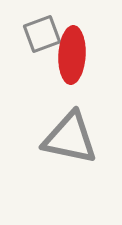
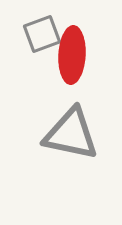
gray triangle: moved 1 px right, 4 px up
